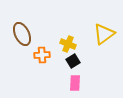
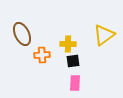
yellow triangle: moved 1 px down
yellow cross: rotated 21 degrees counterclockwise
black square: rotated 24 degrees clockwise
